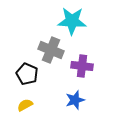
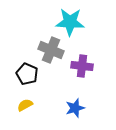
cyan star: moved 2 px left, 1 px down
blue star: moved 8 px down
